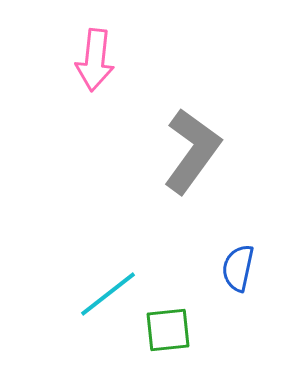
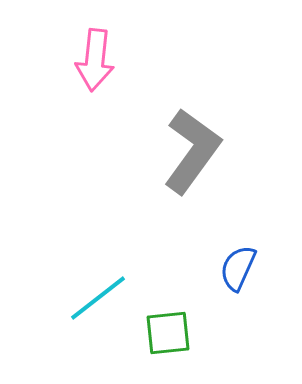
blue semicircle: rotated 12 degrees clockwise
cyan line: moved 10 px left, 4 px down
green square: moved 3 px down
